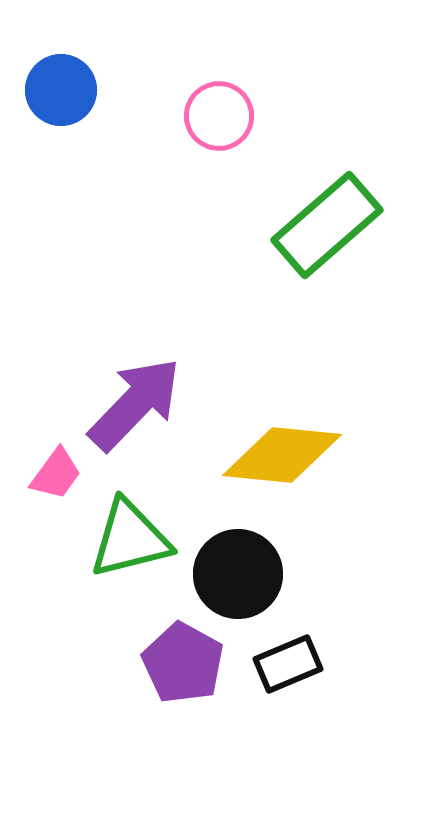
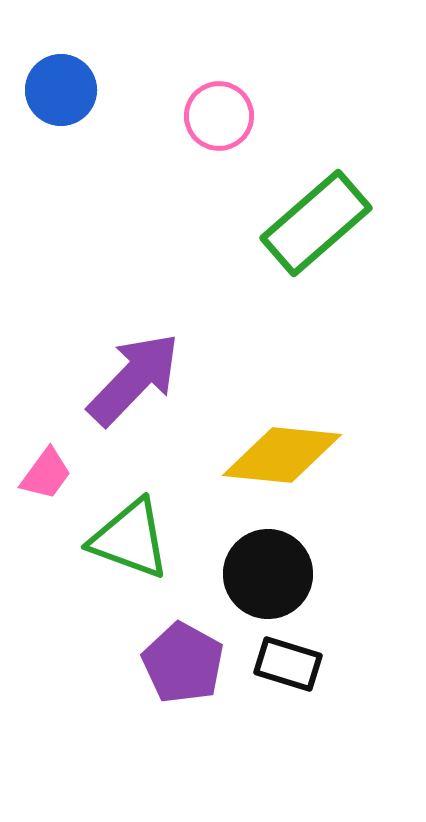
green rectangle: moved 11 px left, 2 px up
purple arrow: moved 1 px left, 25 px up
pink trapezoid: moved 10 px left
green triangle: rotated 34 degrees clockwise
black circle: moved 30 px right
black rectangle: rotated 40 degrees clockwise
